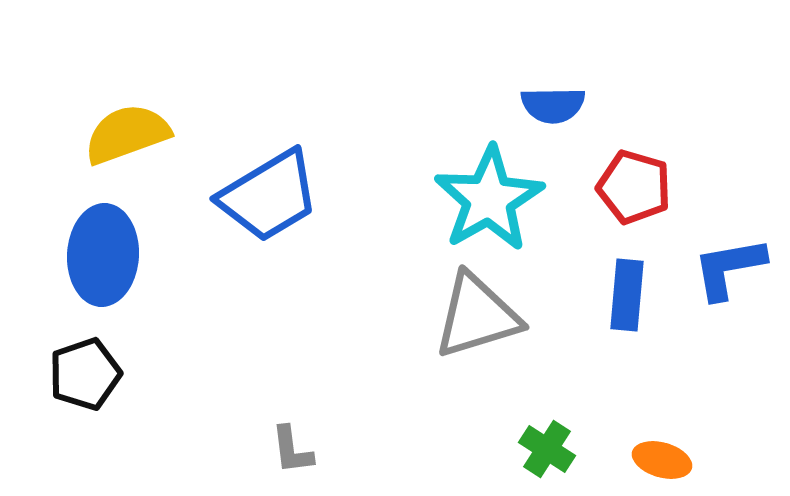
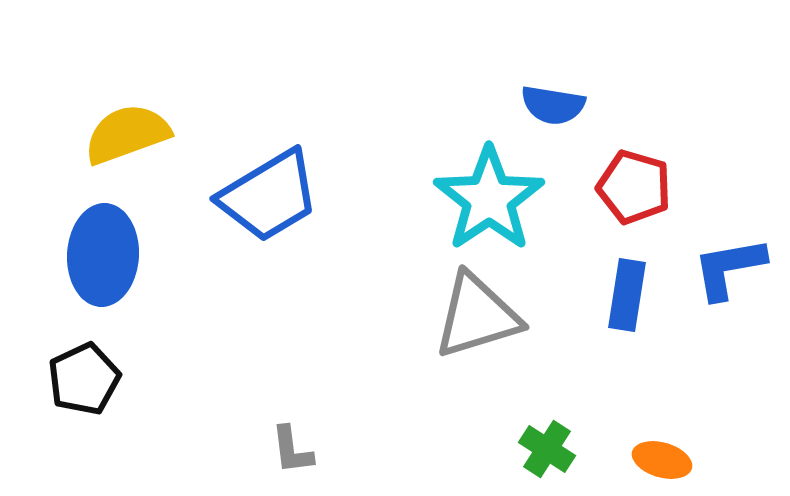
blue semicircle: rotated 10 degrees clockwise
cyan star: rotated 4 degrees counterclockwise
blue rectangle: rotated 4 degrees clockwise
black pentagon: moved 1 px left, 5 px down; rotated 6 degrees counterclockwise
